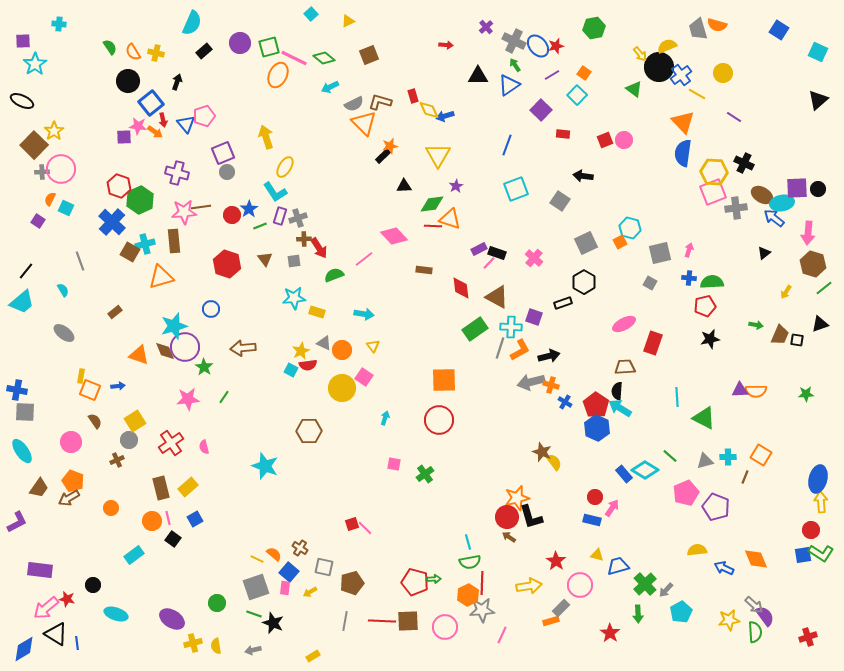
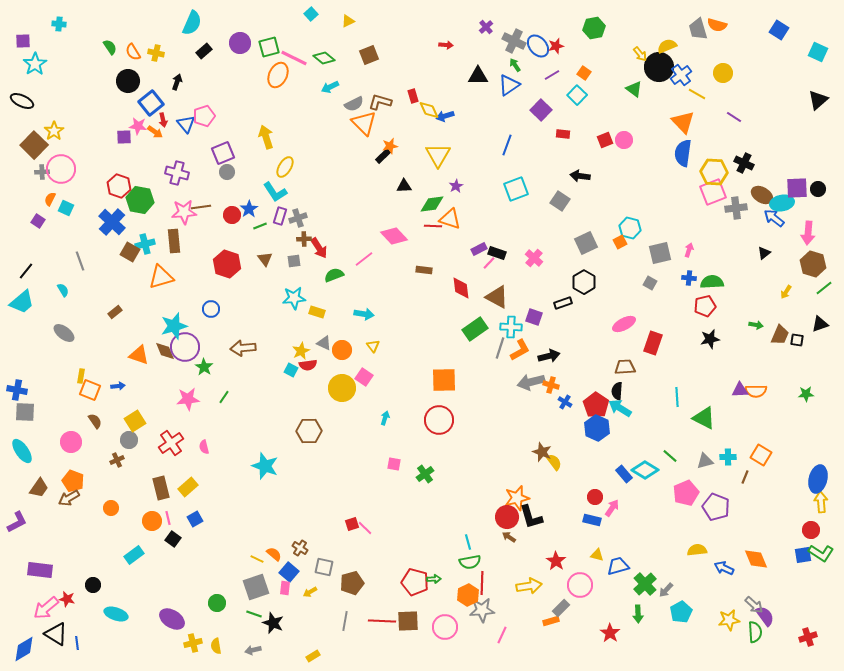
black arrow at (583, 176): moved 3 px left
green hexagon at (140, 200): rotated 24 degrees counterclockwise
